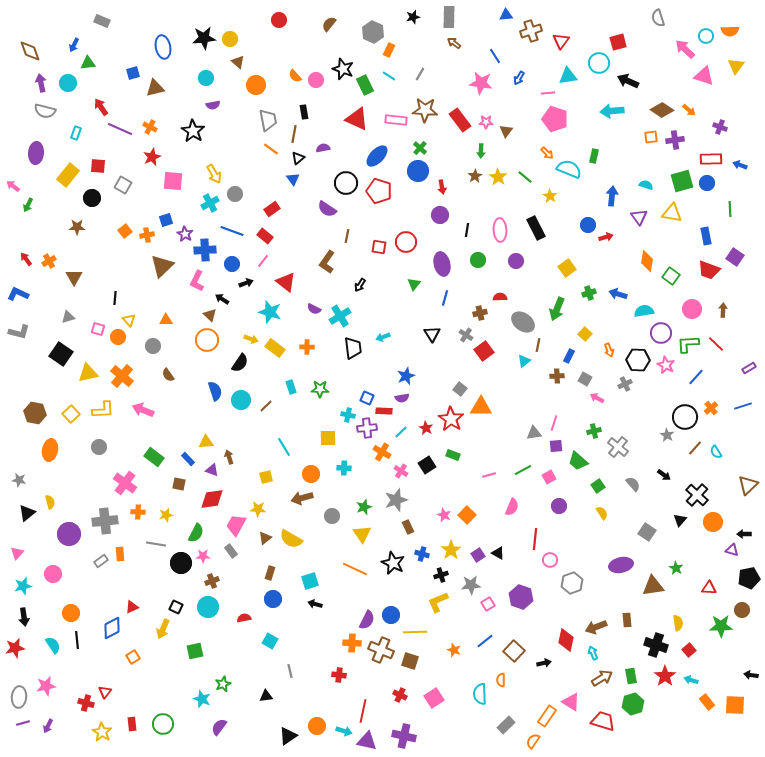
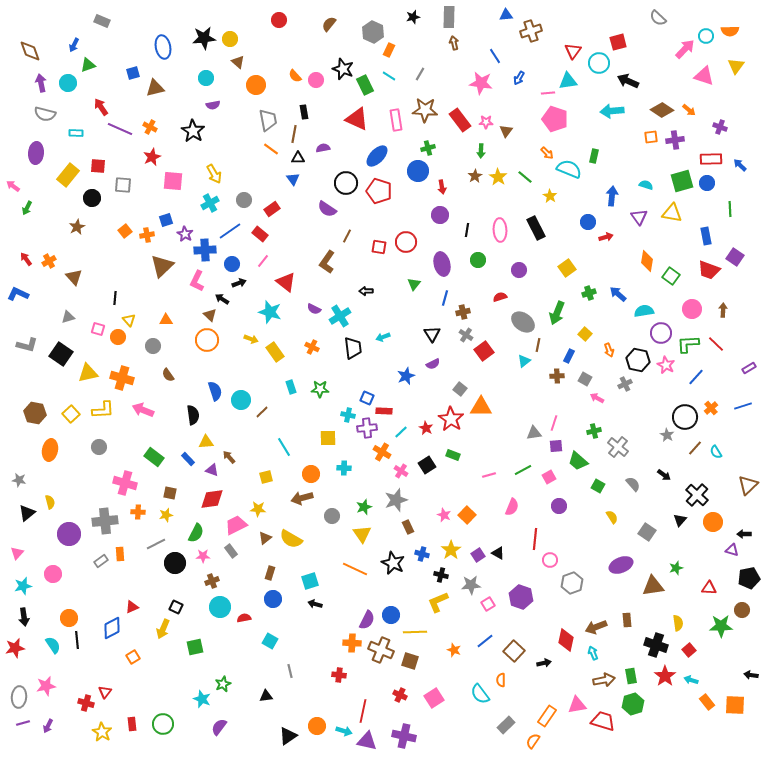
gray semicircle at (658, 18): rotated 30 degrees counterclockwise
red triangle at (561, 41): moved 12 px right, 10 px down
brown arrow at (454, 43): rotated 40 degrees clockwise
pink arrow at (685, 49): rotated 90 degrees clockwise
green triangle at (88, 63): moved 2 px down; rotated 14 degrees counterclockwise
cyan triangle at (568, 76): moved 5 px down
gray semicircle at (45, 111): moved 3 px down
pink rectangle at (396, 120): rotated 75 degrees clockwise
cyan rectangle at (76, 133): rotated 72 degrees clockwise
green cross at (420, 148): moved 8 px right; rotated 32 degrees clockwise
black triangle at (298, 158): rotated 40 degrees clockwise
blue arrow at (740, 165): rotated 24 degrees clockwise
gray square at (123, 185): rotated 24 degrees counterclockwise
gray circle at (235, 194): moved 9 px right, 6 px down
green arrow at (28, 205): moved 1 px left, 3 px down
blue circle at (588, 225): moved 3 px up
brown star at (77, 227): rotated 28 degrees counterclockwise
blue line at (232, 231): moved 2 px left; rotated 55 degrees counterclockwise
red rectangle at (265, 236): moved 5 px left, 2 px up
brown line at (347, 236): rotated 16 degrees clockwise
purple circle at (516, 261): moved 3 px right, 9 px down
brown triangle at (74, 277): rotated 12 degrees counterclockwise
black arrow at (246, 283): moved 7 px left
black arrow at (360, 285): moved 6 px right, 6 px down; rotated 56 degrees clockwise
blue arrow at (618, 294): rotated 24 degrees clockwise
red semicircle at (500, 297): rotated 16 degrees counterclockwise
green arrow at (557, 309): moved 4 px down
brown cross at (480, 313): moved 17 px left, 1 px up
gray L-shape at (19, 332): moved 8 px right, 13 px down
orange cross at (307, 347): moved 5 px right; rotated 24 degrees clockwise
yellow rectangle at (275, 348): moved 4 px down; rotated 18 degrees clockwise
black hexagon at (638, 360): rotated 10 degrees clockwise
black semicircle at (240, 363): moved 47 px left, 52 px down; rotated 42 degrees counterclockwise
orange cross at (122, 376): moved 2 px down; rotated 25 degrees counterclockwise
purple semicircle at (402, 398): moved 31 px right, 34 px up; rotated 16 degrees counterclockwise
brown line at (266, 406): moved 4 px left, 6 px down
brown arrow at (229, 457): rotated 24 degrees counterclockwise
pink cross at (125, 483): rotated 20 degrees counterclockwise
brown square at (179, 484): moved 9 px left, 9 px down
green square at (598, 486): rotated 24 degrees counterclockwise
yellow semicircle at (602, 513): moved 10 px right, 4 px down
pink trapezoid at (236, 525): rotated 35 degrees clockwise
gray line at (156, 544): rotated 36 degrees counterclockwise
black circle at (181, 563): moved 6 px left
purple ellipse at (621, 565): rotated 10 degrees counterclockwise
green star at (676, 568): rotated 24 degrees clockwise
black cross at (441, 575): rotated 32 degrees clockwise
cyan circle at (208, 607): moved 12 px right
orange circle at (71, 613): moved 2 px left, 5 px down
green square at (195, 651): moved 4 px up
brown arrow at (602, 678): moved 2 px right, 2 px down; rotated 20 degrees clockwise
cyan semicircle at (480, 694): rotated 35 degrees counterclockwise
pink triangle at (571, 702): moved 6 px right, 3 px down; rotated 42 degrees counterclockwise
